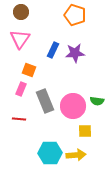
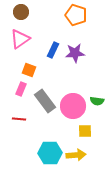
orange pentagon: moved 1 px right
pink triangle: rotated 20 degrees clockwise
gray rectangle: rotated 15 degrees counterclockwise
